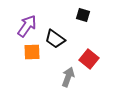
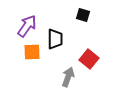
black trapezoid: rotated 125 degrees counterclockwise
